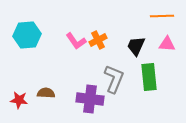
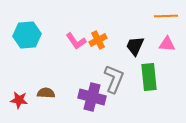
orange line: moved 4 px right
black trapezoid: moved 1 px left
purple cross: moved 2 px right, 2 px up; rotated 8 degrees clockwise
